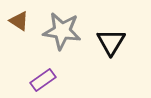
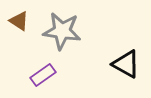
black triangle: moved 15 px right, 22 px down; rotated 32 degrees counterclockwise
purple rectangle: moved 5 px up
